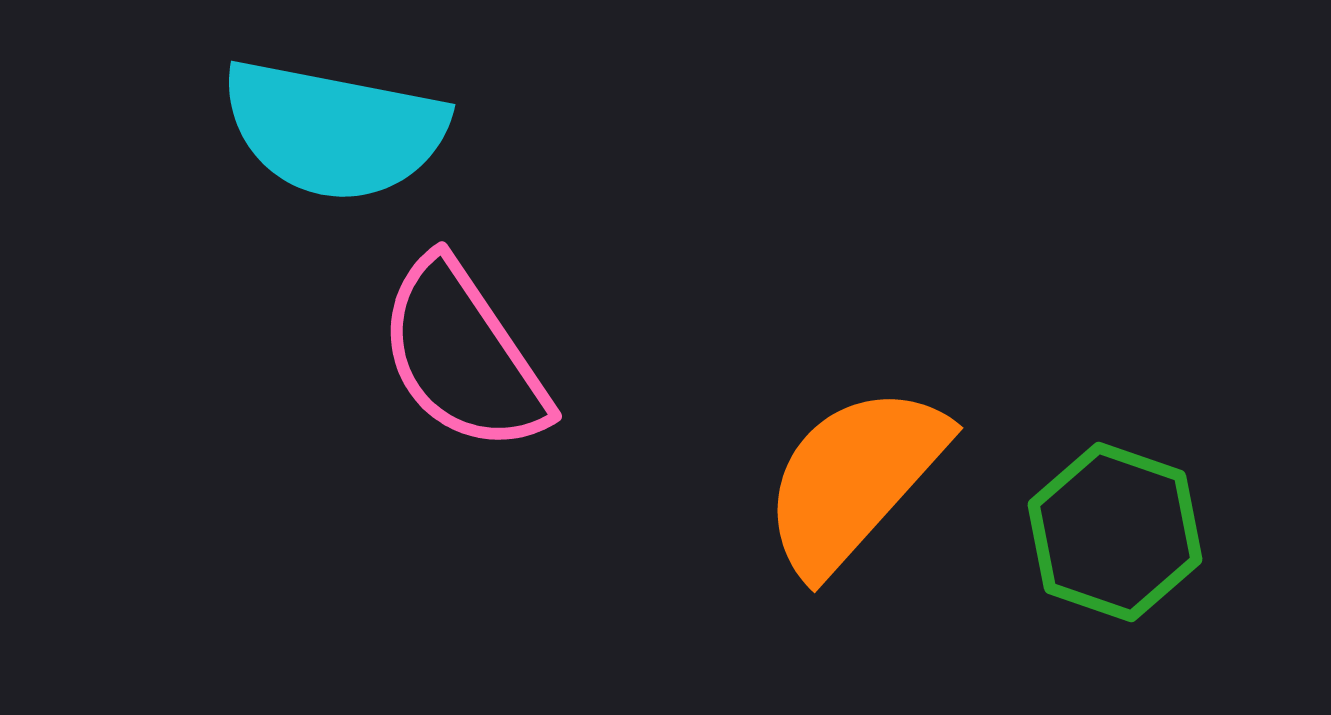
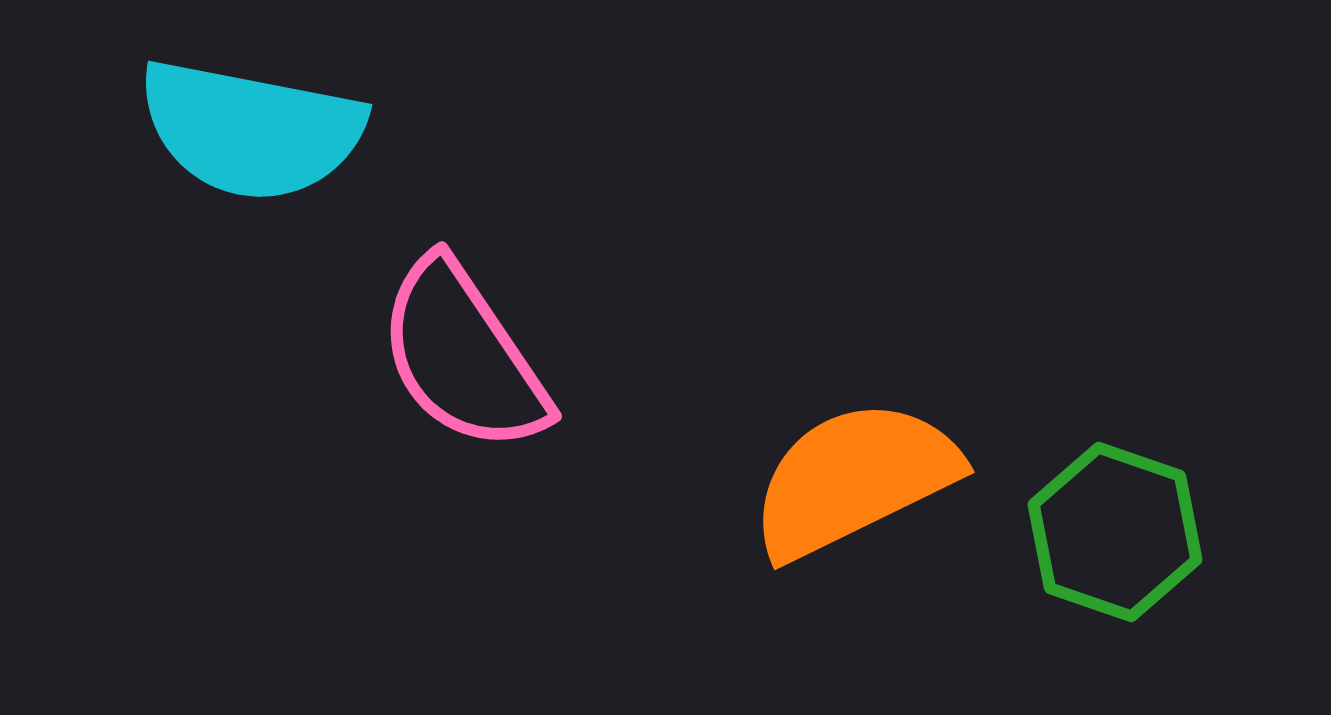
cyan semicircle: moved 83 px left
orange semicircle: rotated 22 degrees clockwise
